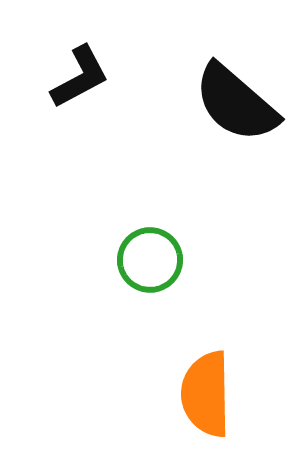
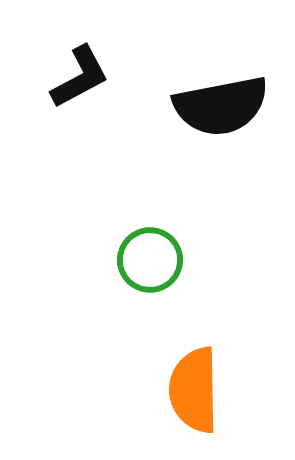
black semicircle: moved 15 px left, 3 px down; rotated 52 degrees counterclockwise
orange semicircle: moved 12 px left, 4 px up
